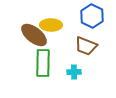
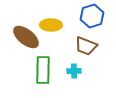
blue hexagon: rotated 15 degrees clockwise
brown ellipse: moved 8 px left, 2 px down
green rectangle: moved 7 px down
cyan cross: moved 1 px up
